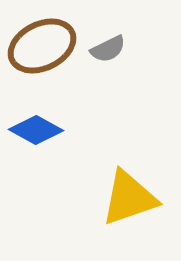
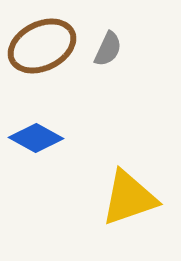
gray semicircle: rotated 39 degrees counterclockwise
blue diamond: moved 8 px down
